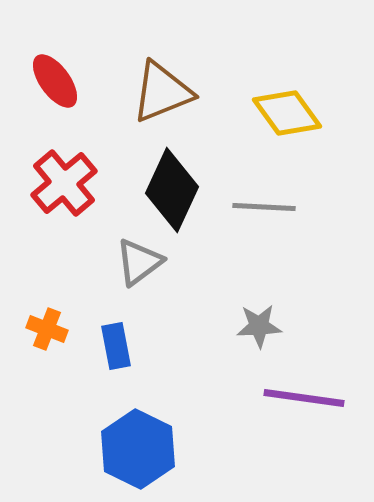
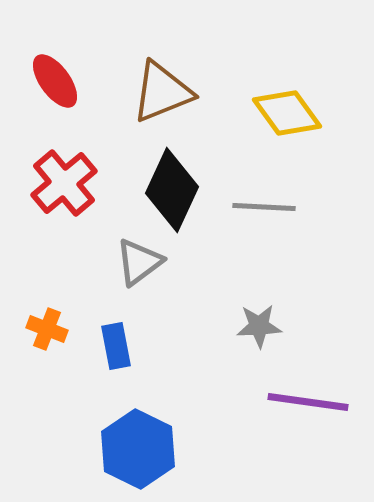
purple line: moved 4 px right, 4 px down
